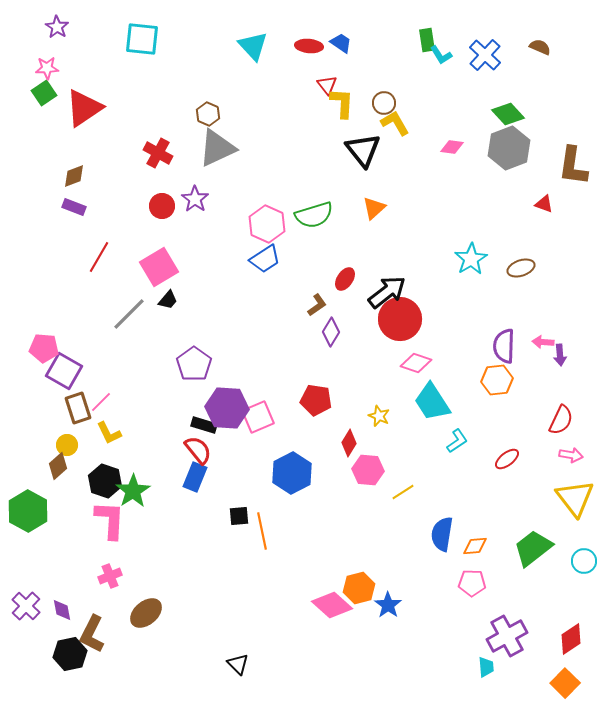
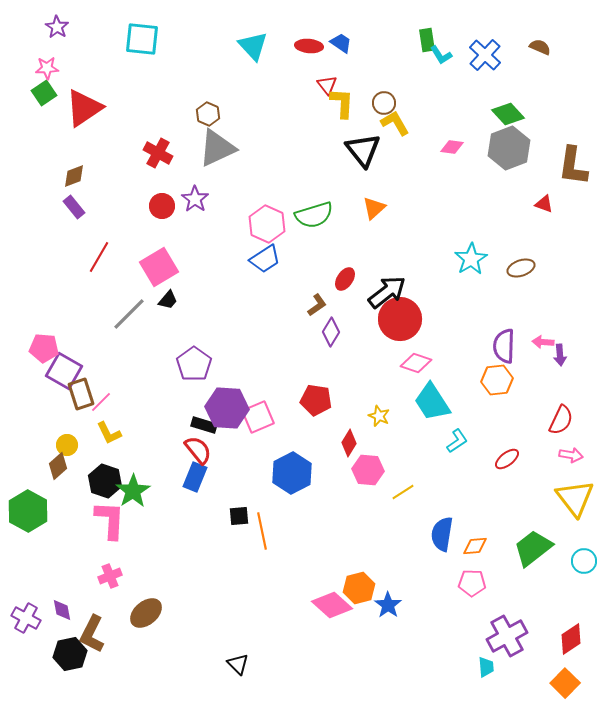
purple rectangle at (74, 207): rotated 30 degrees clockwise
brown rectangle at (78, 408): moved 3 px right, 14 px up
purple cross at (26, 606): moved 12 px down; rotated 16 degrees counterclockwise
